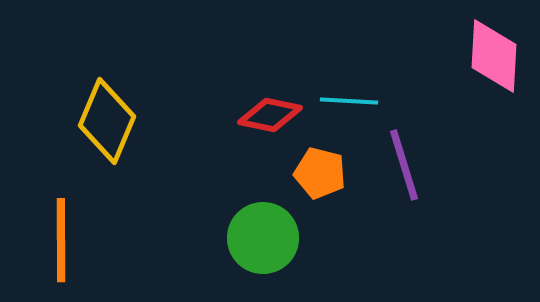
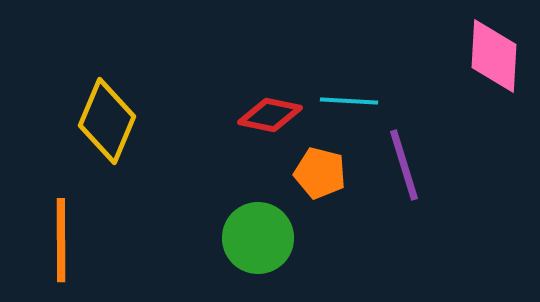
green circle: moved 5 px left
